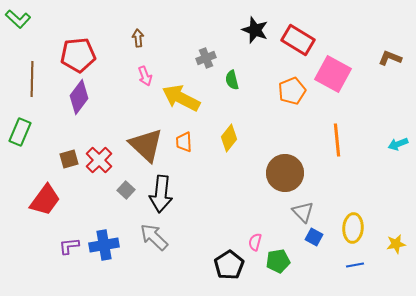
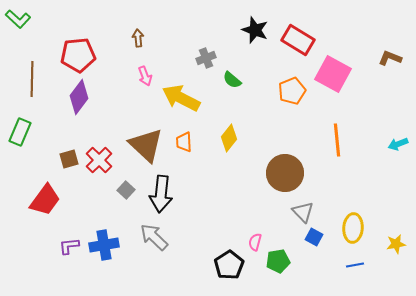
green semicircle: rotated 36 degrees counterclockwise
